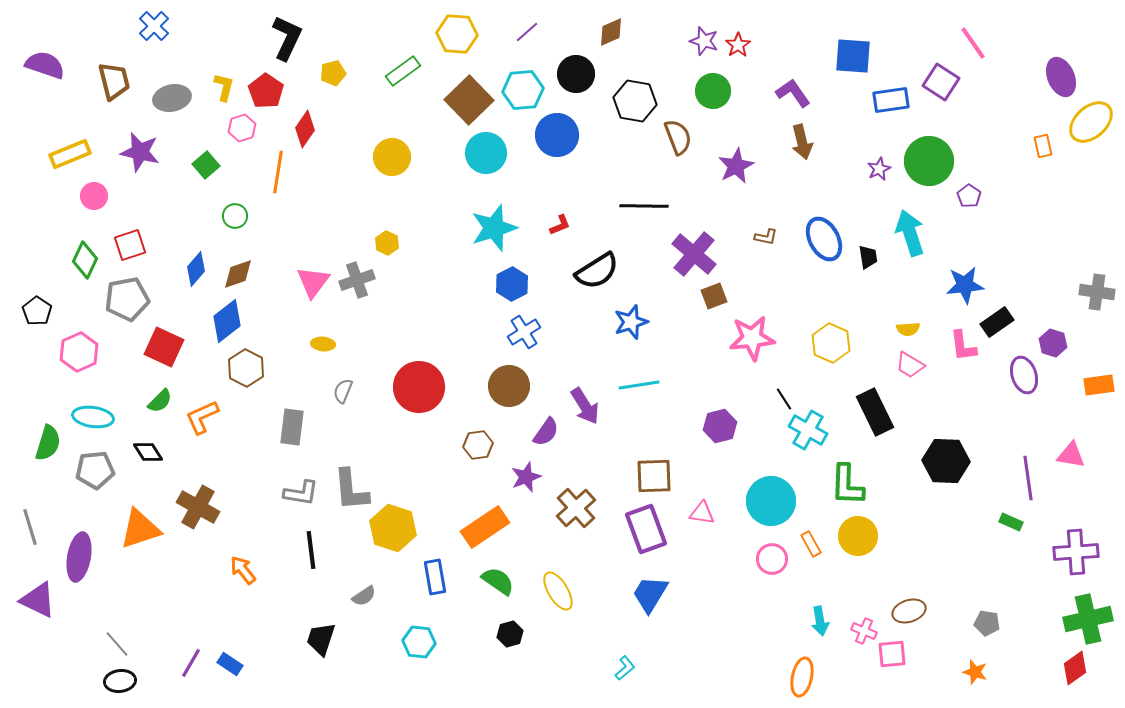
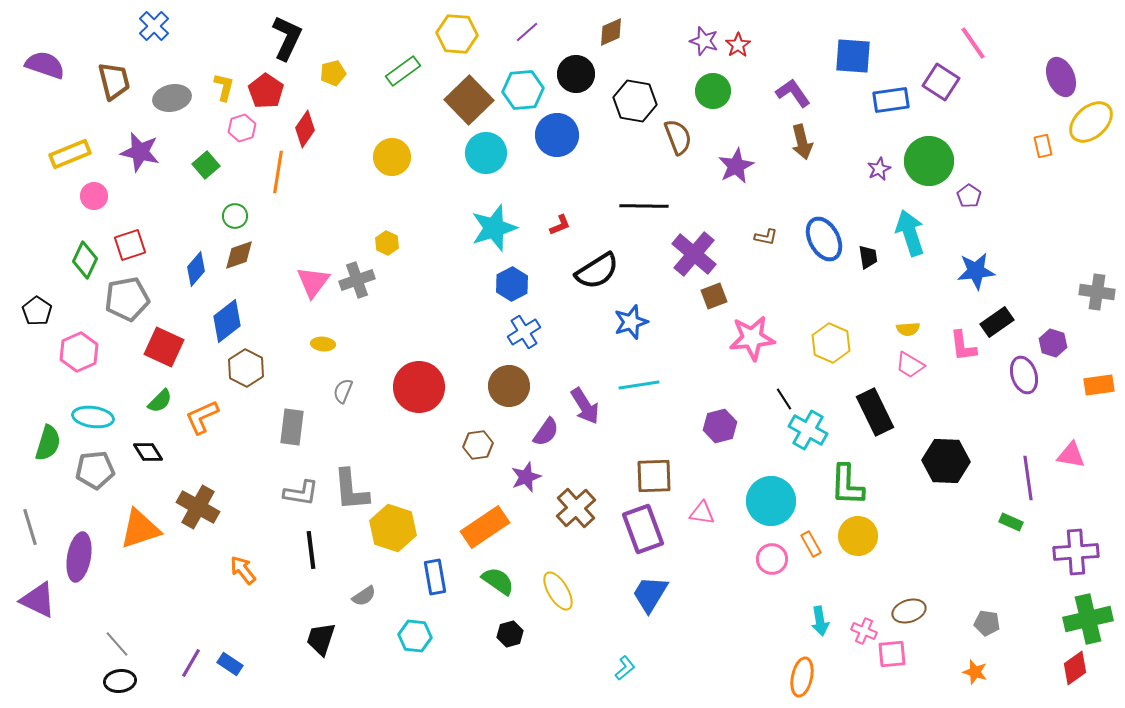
brown diamond at (238, 274): moved 1 px right, 19 px up
blue star at (965, 285): moved 11 px right, 14 px up
purple rectangle at (646, 529): moved 3 px left
cyan hexagon at (419, 642): moved 4 px left, 6 px up
